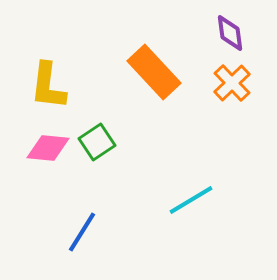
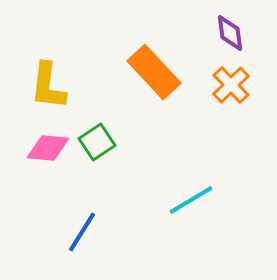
orange cross: moved 1 px left, 2 px down
